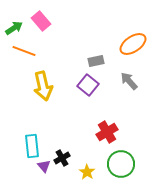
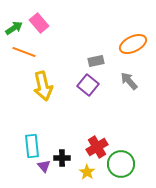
pink rectangle: moved 2 px left, 2 px down
orange ellipse: rotated 8 degrees clockwise
orange line: moved 1 px down
red cross: moved 10 px left, 15 px down
black cross: rotated 28 degrees clockwise
